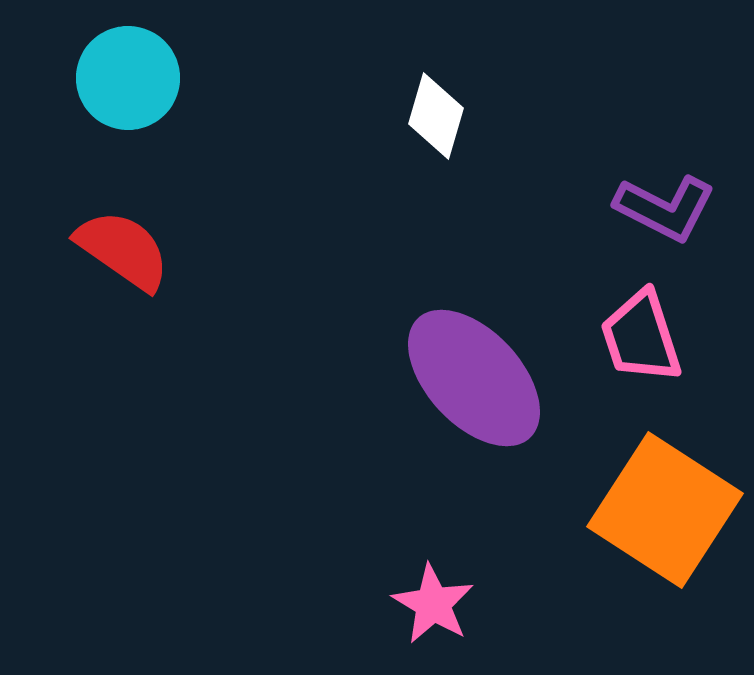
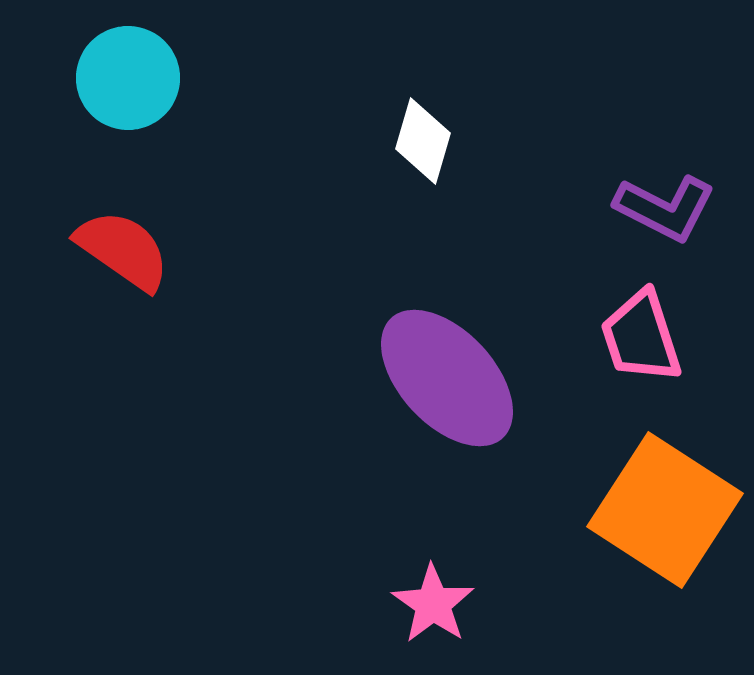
white diamond: moved 13 px left, 25 px down
purple ellipse: moved 27 px left
pink star: rotated 4 degrees clockwise
